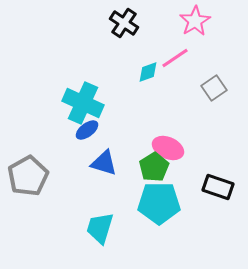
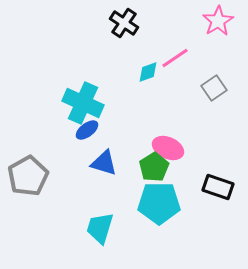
pink star: moved 23 px right
